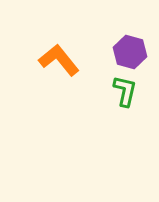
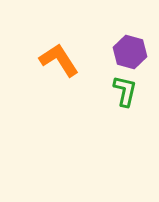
orange L-shape: rotated 6 degrees clockwise
